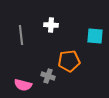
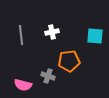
white cross: moved 1 px right, 7 px down; rotated 16 degrees counterclockwise
